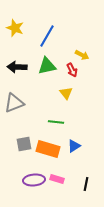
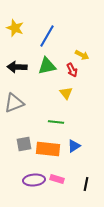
orange rectangle: rotated 10 degrees counterclockwise
